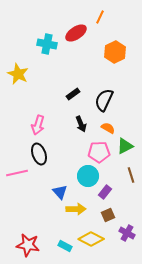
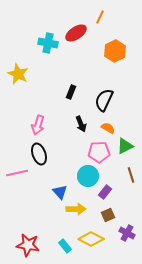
cyan cross: moved 1 px right, 1 px up
orange hexagon: moved 1 px up
black rectangle: moved 2 px left, 2 px up; rotated 32 degrees counterclockwise
cyan rectangle: rotated 24 degrees clockwise
